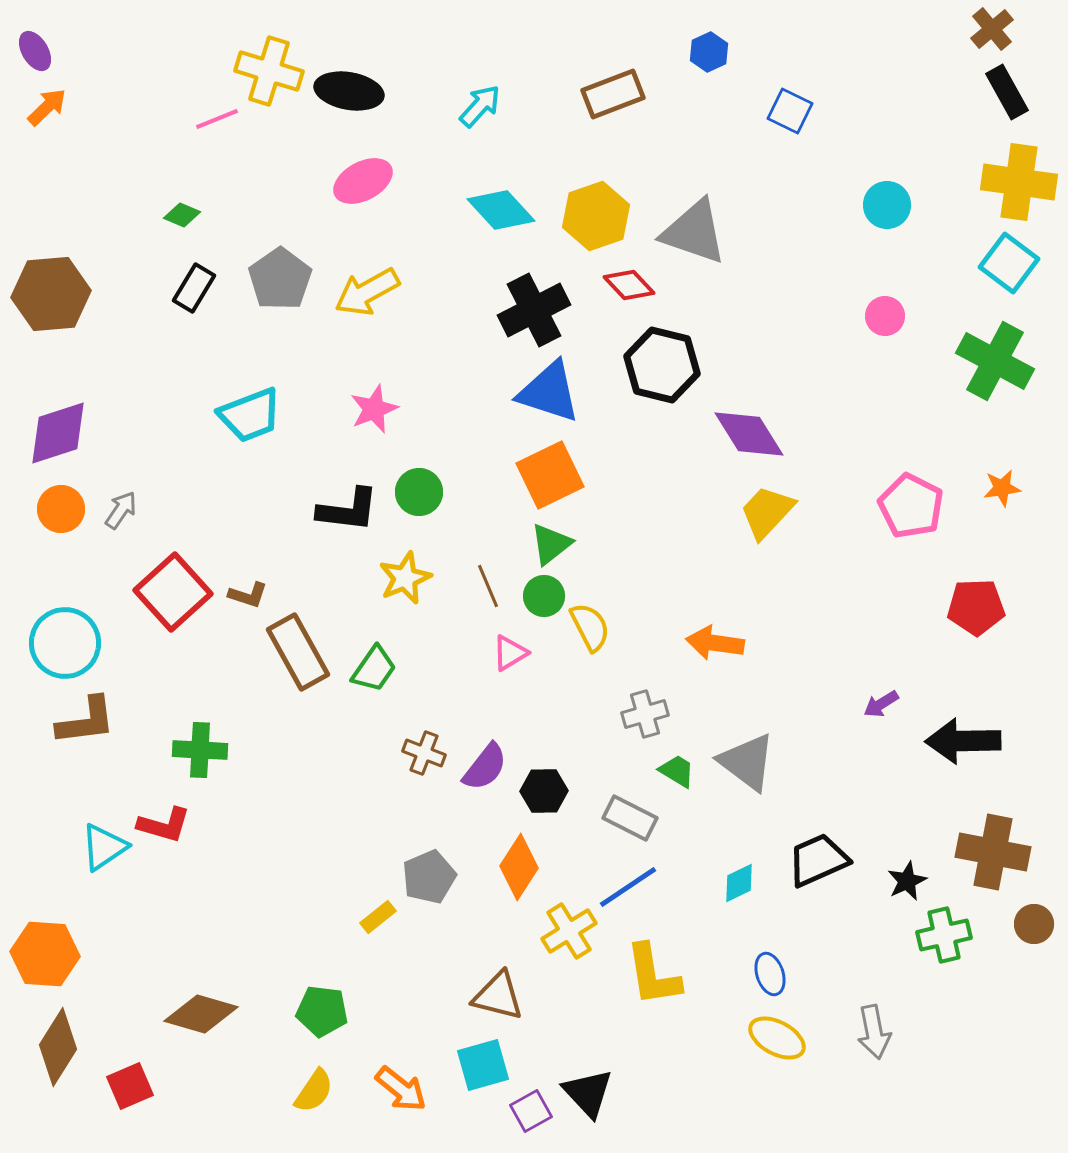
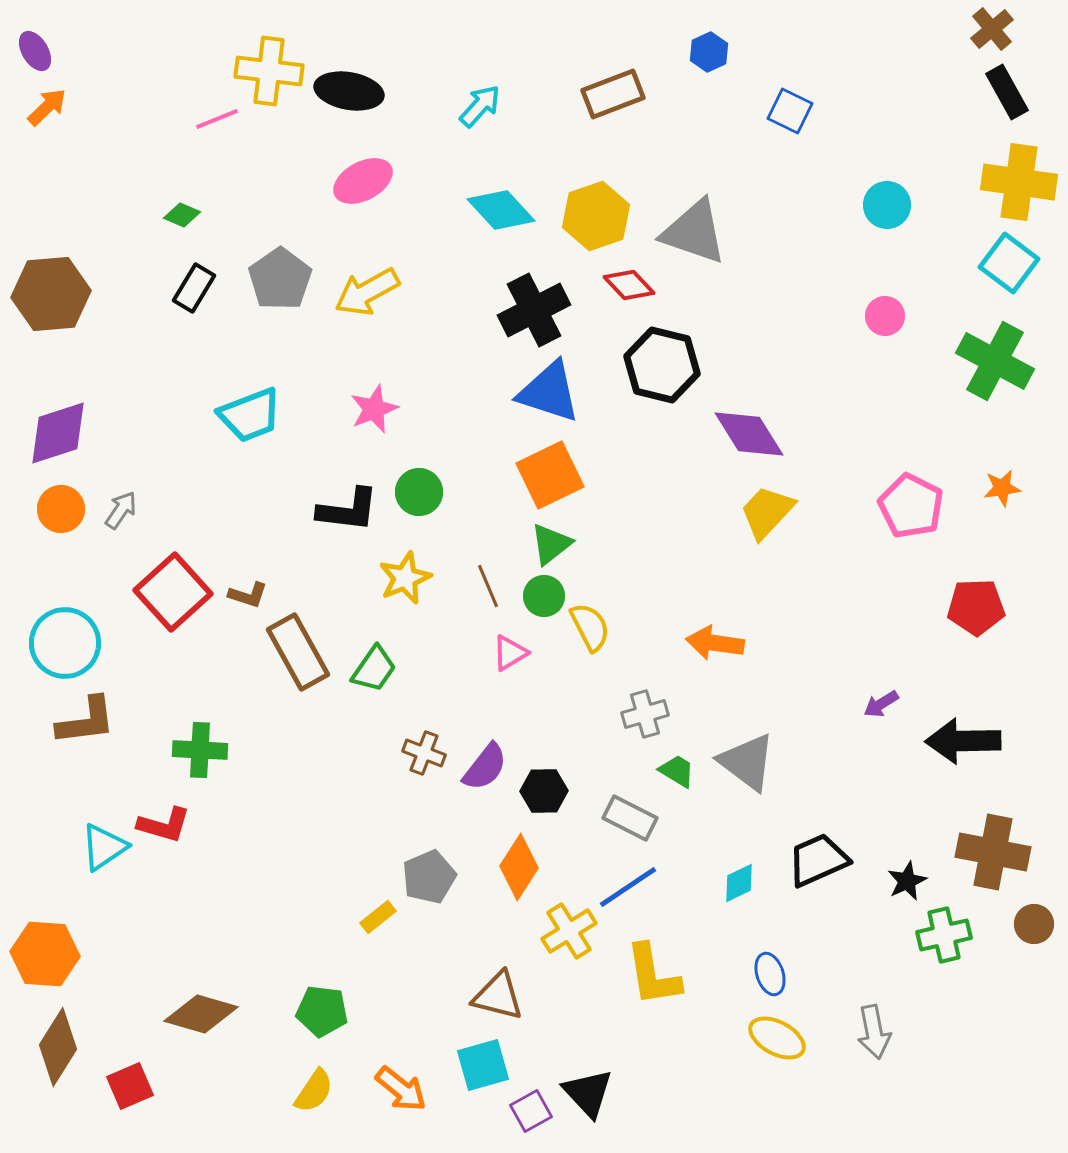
yellow cross at (269, 71): rotated 10 degrees counterclockwise
